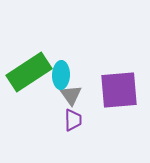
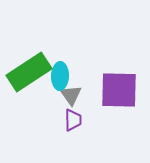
cyan ellipse: moved 1 px left, 1 px down
purple square: rotated 6 degrees clockwise
